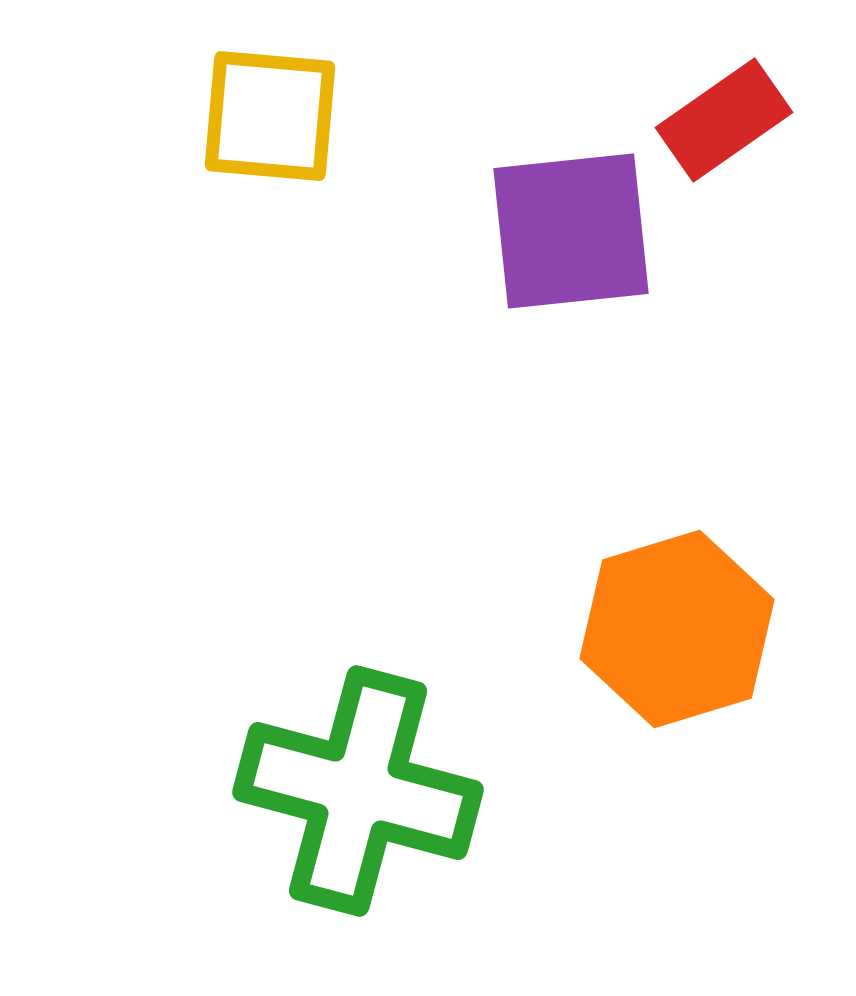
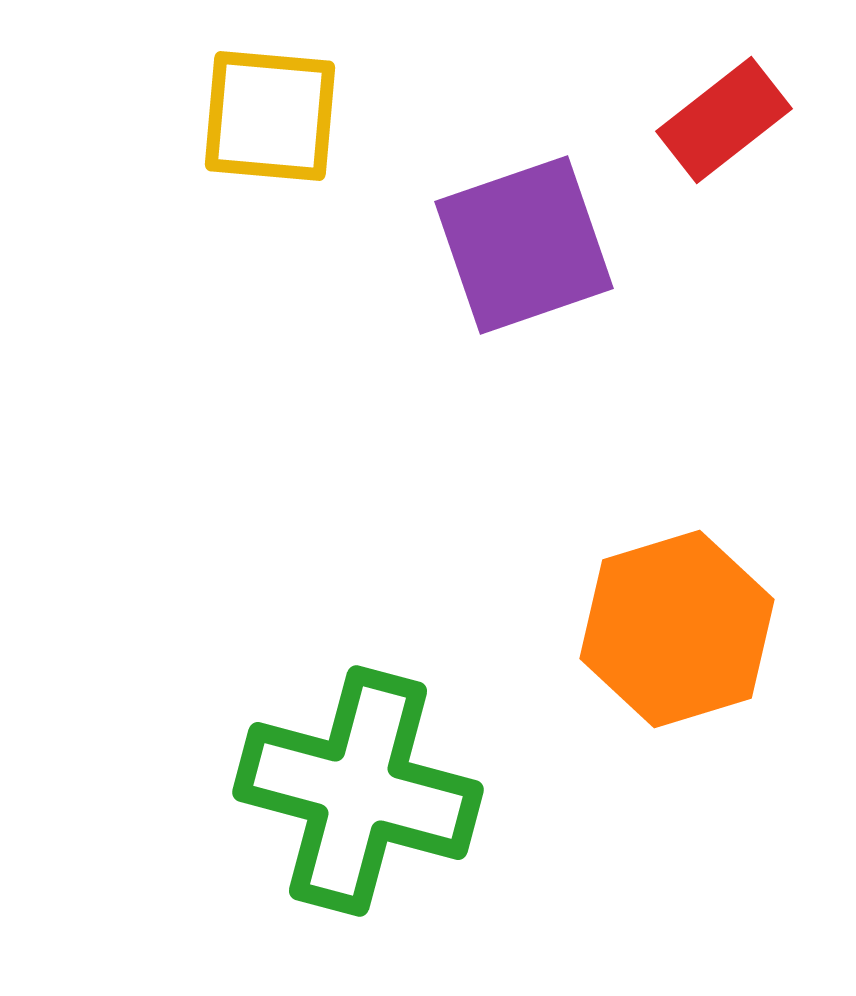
red rectangle: rotated 3 degrees counterclockwise
purple square: moved 47 px left, 14 px down; rotated 13 degrees counterclockwise
